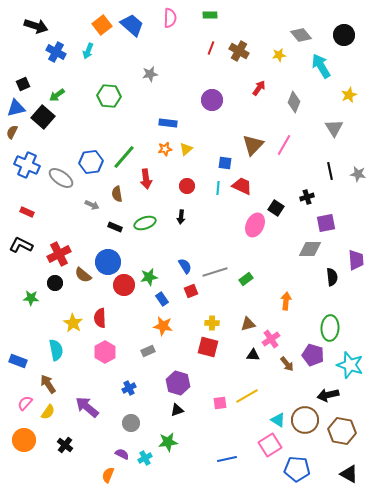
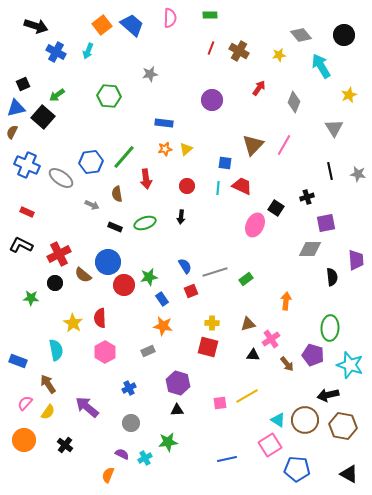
blue rectangle at (168, 123): moved 4 px left
black triangle at (177, 410): rotated 16 degrees clockwise
brown hexagon at (342, 431): moved 1 px right, 5 px up
